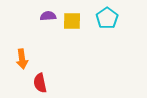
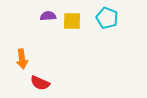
cyan pentagon: rotated 15 degrees counterclockwise
red semicircle: rotated 54 degrees counterclockwise
